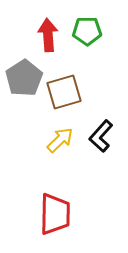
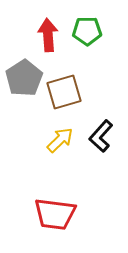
red trapezoid: rotated 96 degrees clockwise
